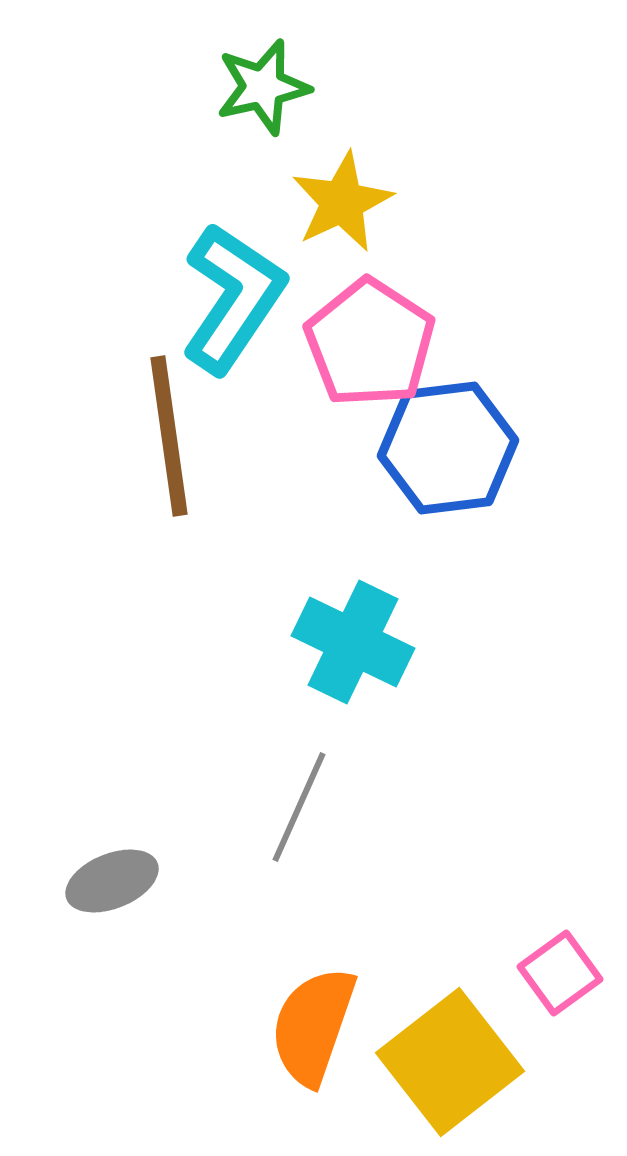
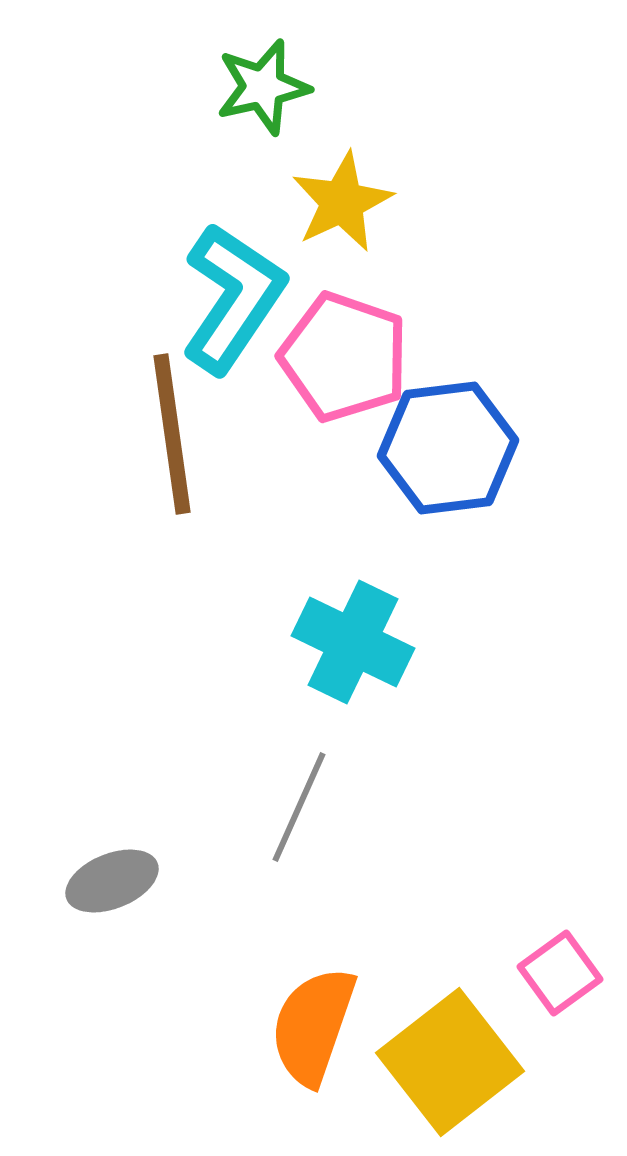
pink pentagon: moved 26 px left, 14 px down; rotated 14 degrees counterclockwise
brown line: moved 3 px right, 2 px up
